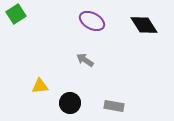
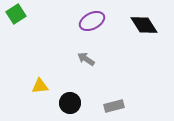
purple ellipse: rotated 55 degrees counterclockwise
gray arrow: moved 1 px right, 1 px up
gray rectangle: rotated 24 degrees counterclockwise
